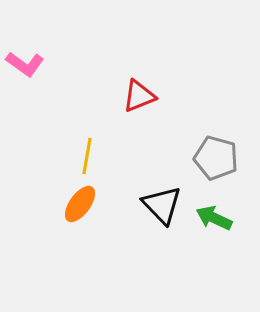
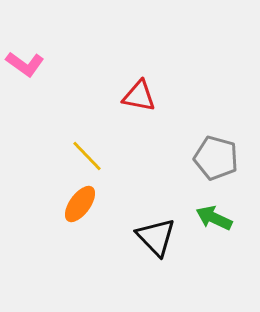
red triangle: rotated 33 degrees clockwise
yellow line: rotated 54 degrees counterclockwise
black triangle: moved 6 px left, 32 px down
